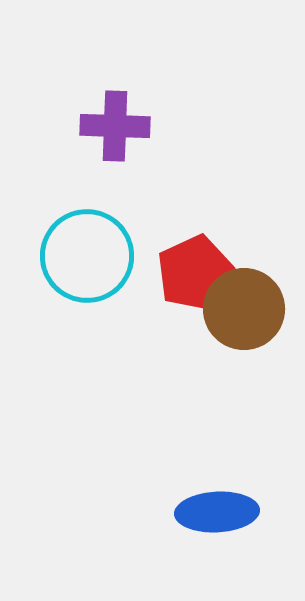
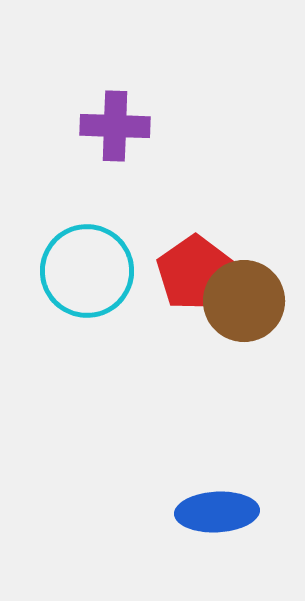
cyan circle: moved 15 px down
red pentagon: rotated 10 degrees counterclockwise
brown circle: moved 8 px up
